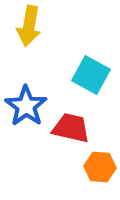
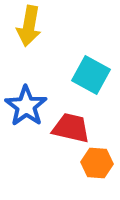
orange hexagon: moved 3 px left, 4 px up
